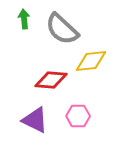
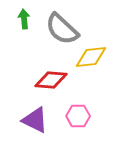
yellow diamond: moved 4 px up
